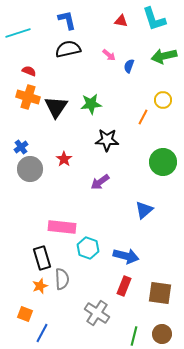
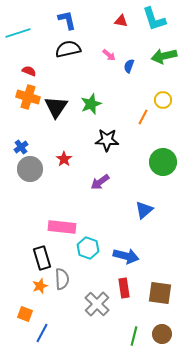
green star: rotated 15 degrees counterclockwise
red rectangle: moved 2 px down; rotated 30 degrees counterclockwise
gray cross: moved 9 px up; rotated 10 degrees clockwise
